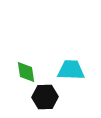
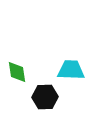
green diamond: moved 9 px left
